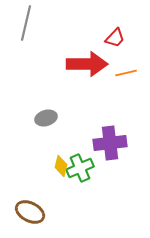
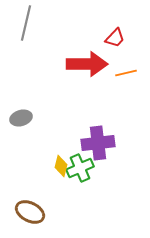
gray ellipse: moved 25 px left
purple cross: moved 12 px left
